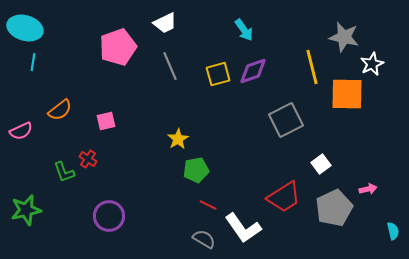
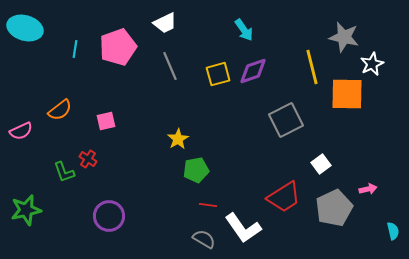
cyan line: moved 42 px right, 13 px up
red line: rotated 18 degrees counterclockwise
